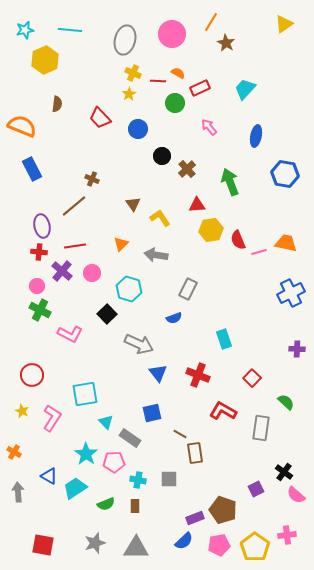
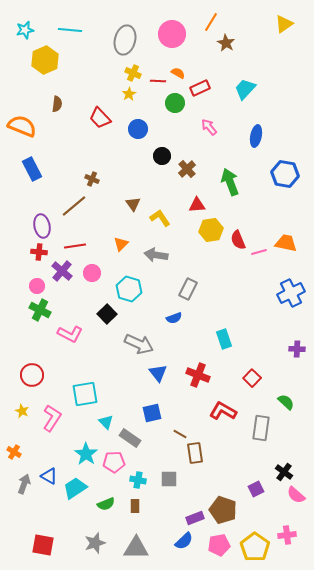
gray arrow at (18, 492): moved 6 px right, 8 px up; rotated 24 degrees clockwise
